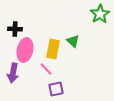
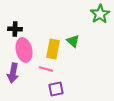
pink ellipse: moved 1 px left; rotated 25 degrees counterclockwise
pink line: rotated 32 degrees counterclockwise
